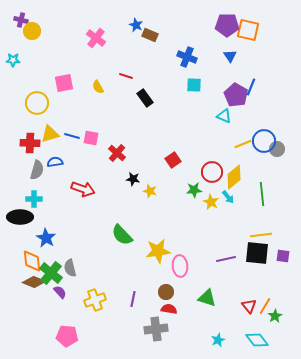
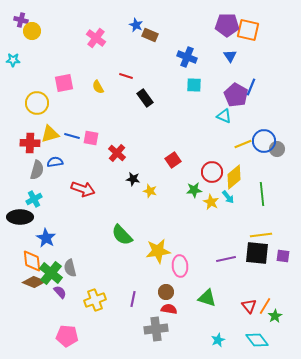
cyan cross at (34, 199): rotated 28 degrees counterclockwise
